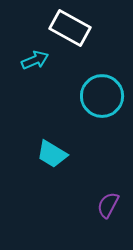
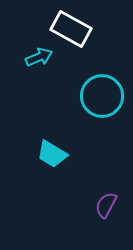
white rectangle: moved 1 px right, 1 px down
cyan arrow: moved 4 px right, 3 px up
purple semicircle: moved 2 px left
